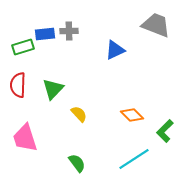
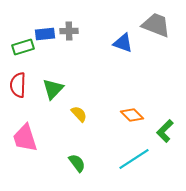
blue triangle: moved 8 px right, 7 px up; rotated 45 degrees clockwise
